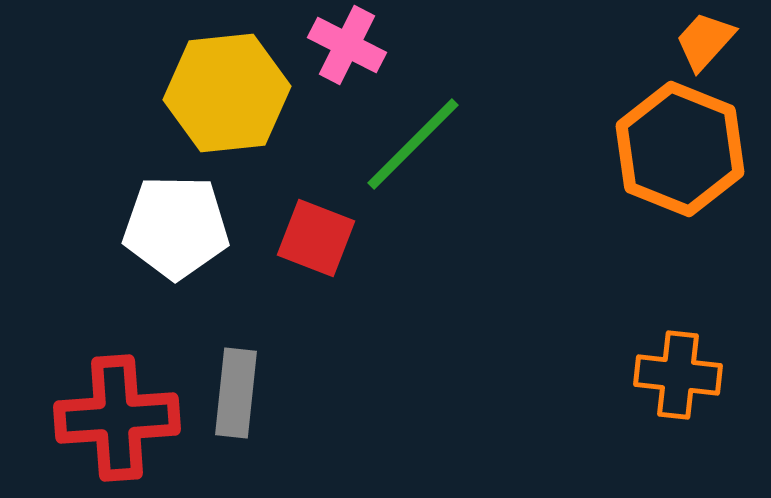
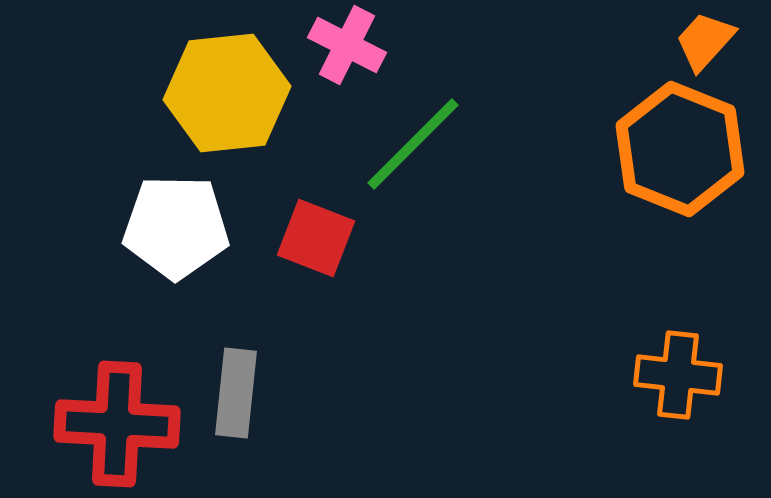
red cross: moved 6 px down; rotated 7 degrees clockwise
